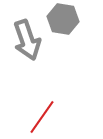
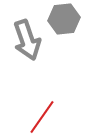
gray hexagon: moved 1 px right; rotated 16 degrees counterclockwise
